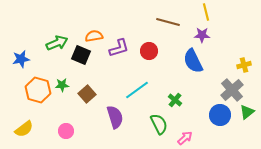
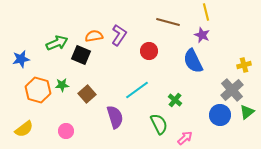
purple star: rotated 21 degrees clockwise
purple L-shape: moved 13 px up; rotated 40 degrees counterclockwise
